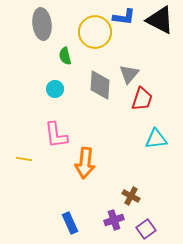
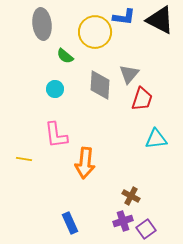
green semicircle: rotated 36 degrees counterclockwise
purple cross: moved 9 px right, 1 px down
